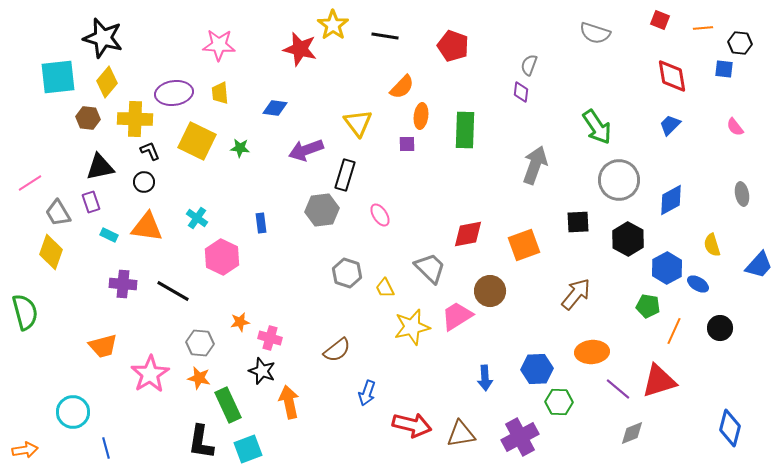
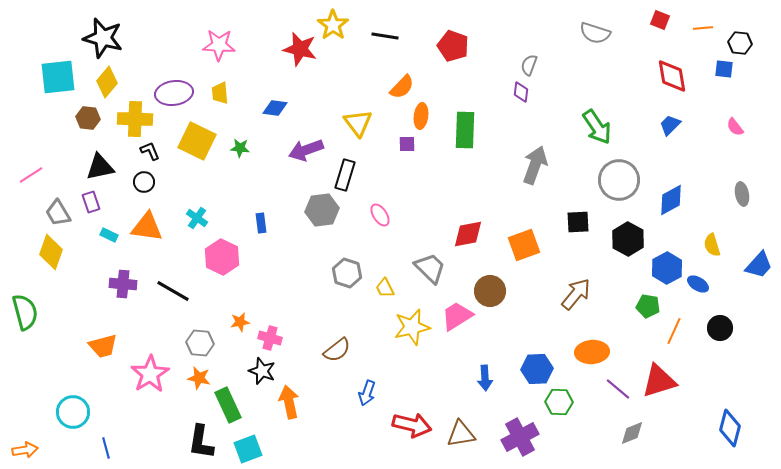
pink line at (30, 183): moved 1 px right, 8 px up
